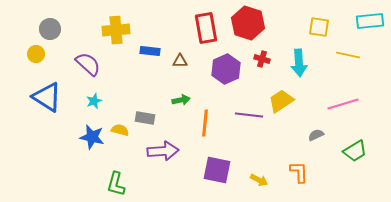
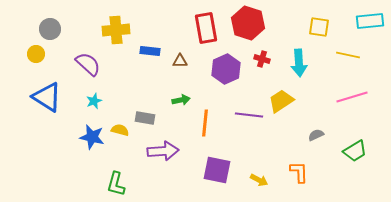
pink line: moved 9 px right, 7 px up
